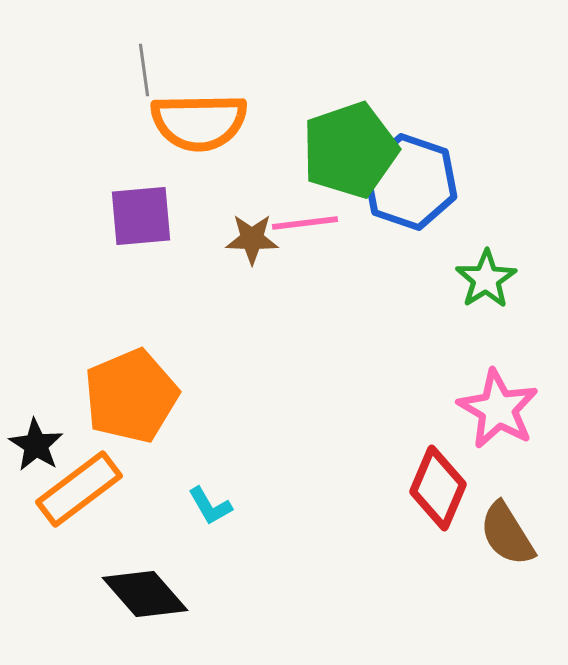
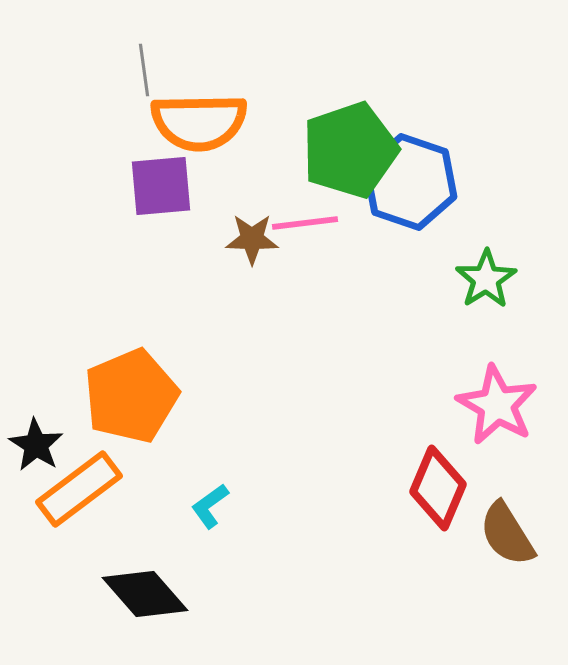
purple square: moved 20 px right, 30 px up
pink star: moved 1 px left, 4 px up
cyan L-shape: rotated 84 degrees clockwise
